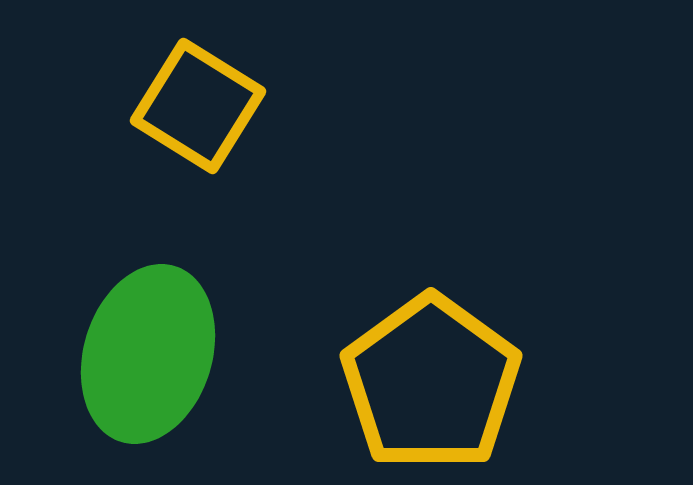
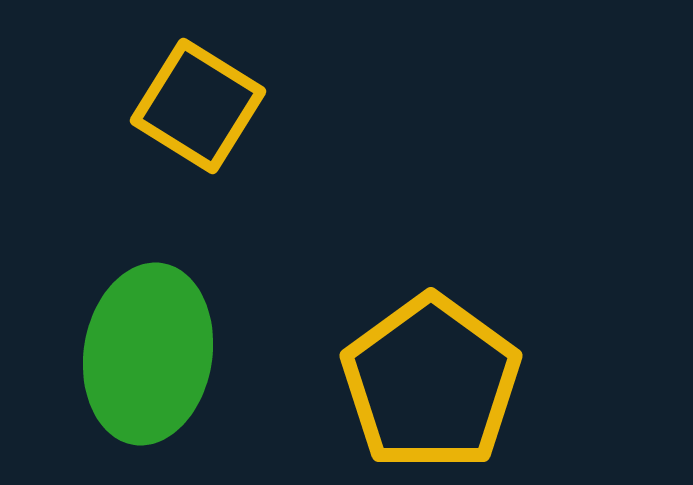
green ellipse: rotated 8 degrees counterclockwise
